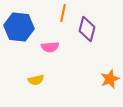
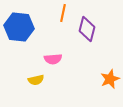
pink semicircle: moved 3 px right, 12 px down
